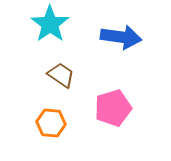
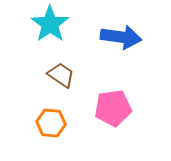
pink pentagon: rotated 9 degrees clockwise
